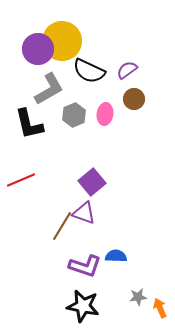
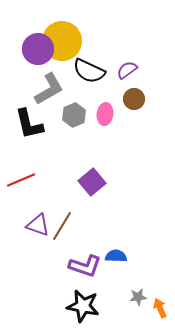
purple triangle: moved 46 px left, 12 px down
